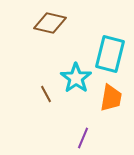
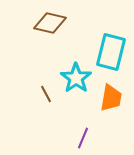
cyan rectangle: moved 1 px right, 2 px up
